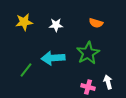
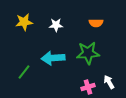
orange semicircle: rotated 16 degrees counterclockwise
green star: rotated 25 degrees clockwise
green line: moved 2 px left, 2 px down
white arrow: moved 1 px right; rotated 16 degrees counterclockwise
pink cross: rotated 32 degrees counterclockwise
